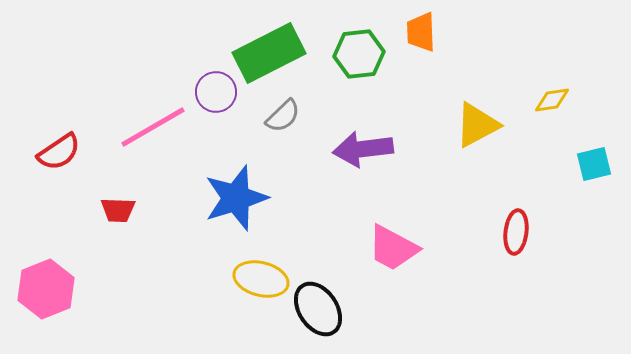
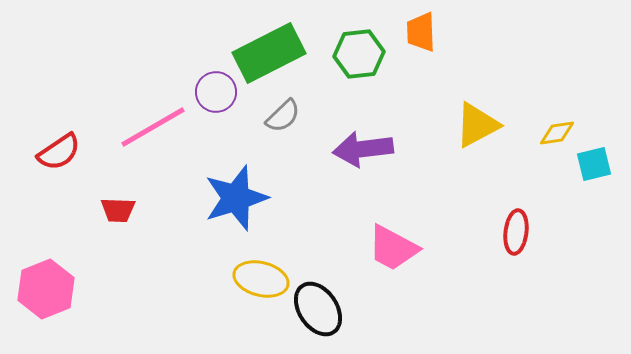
yellow diamond: moved 5 px right, 33 px down
